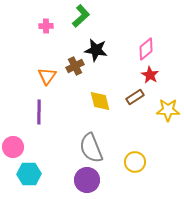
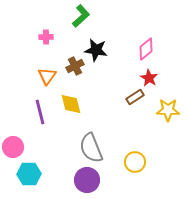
pink cross: moved 11 px down
red star: moved 1 px left, 3 px down
yellow diamond: moved 29 px left, 3 px down
purple line: moved 1 px right; rotated 15 degrees counterclockwise
